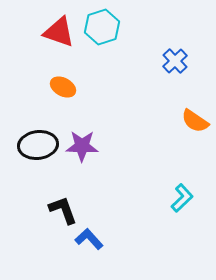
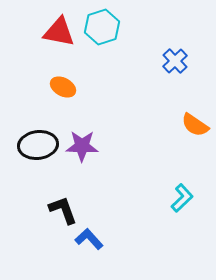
red triangle: rotated 8 degrees counterclockwise
orange semicircle: moved 4 px down
